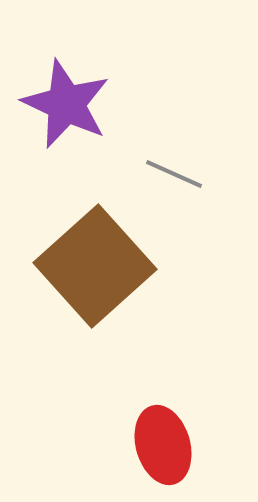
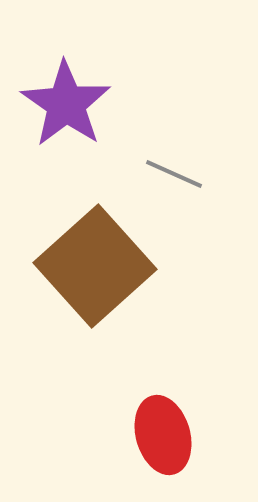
purple star: rotated 10 degrees clockwise
red ellipse: moved 10 px up
